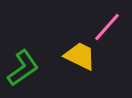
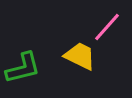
green L-shape: rotated 21 degrees clockwise
